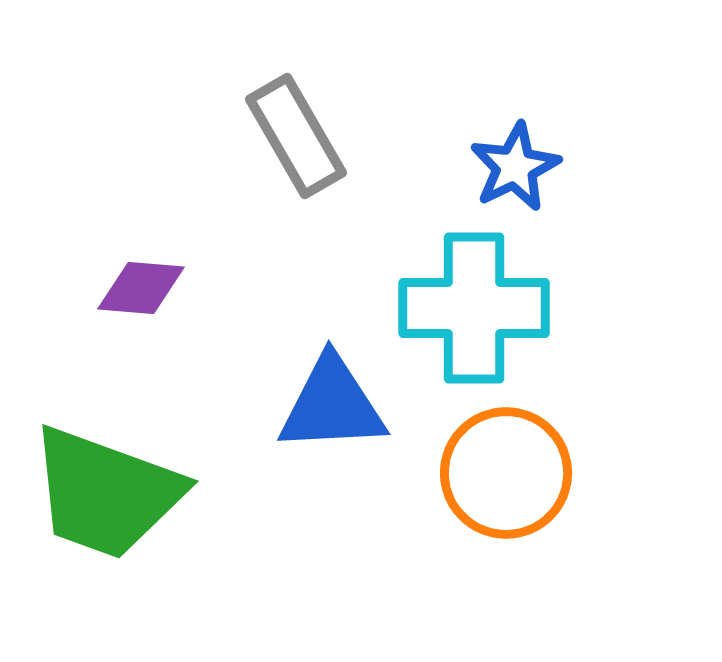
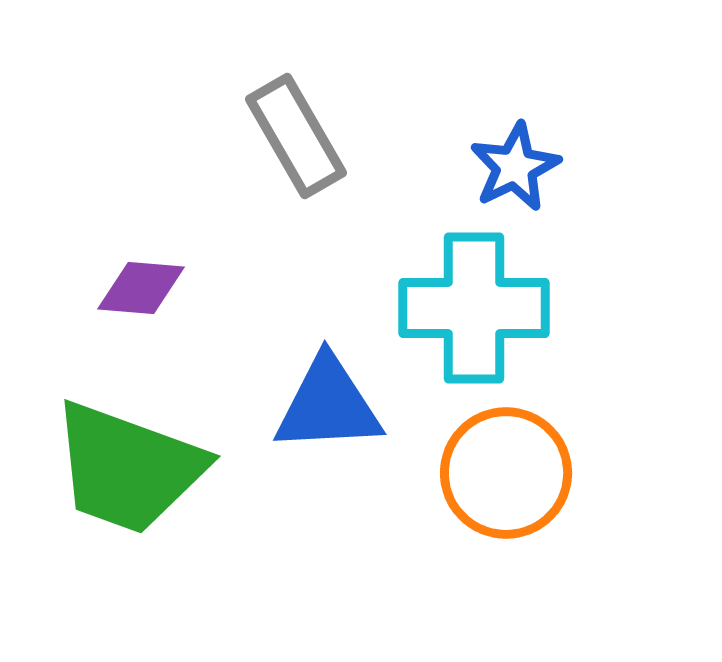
blue triangle: moved 4 px left
green trapezoid: moved 22 px right, 25 px up
